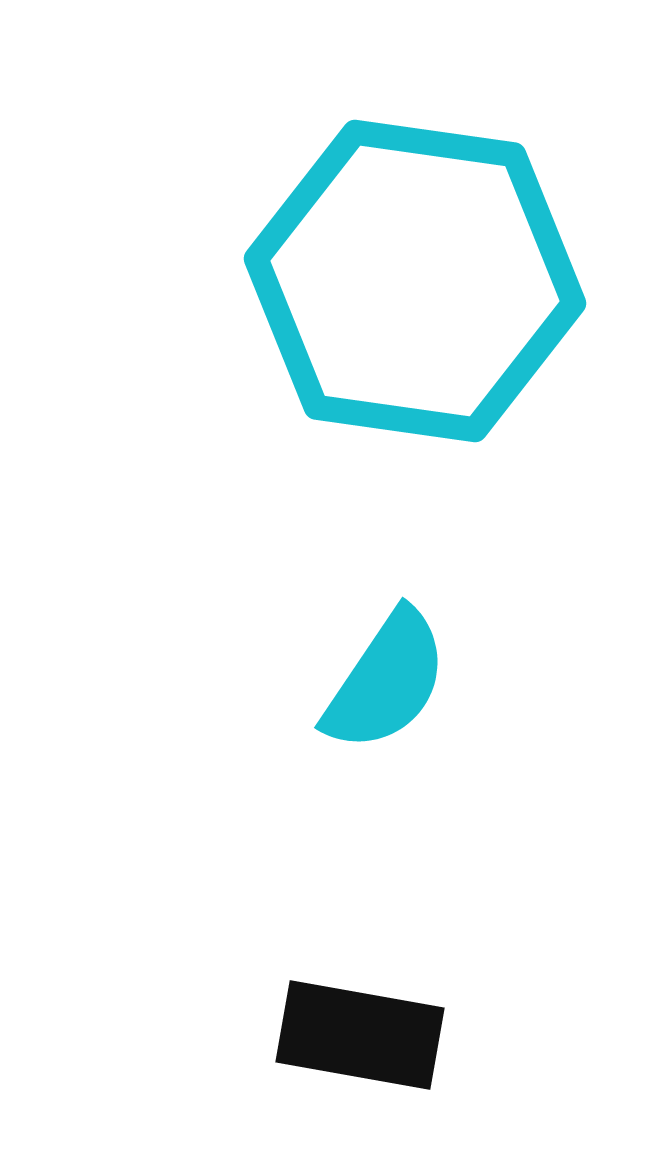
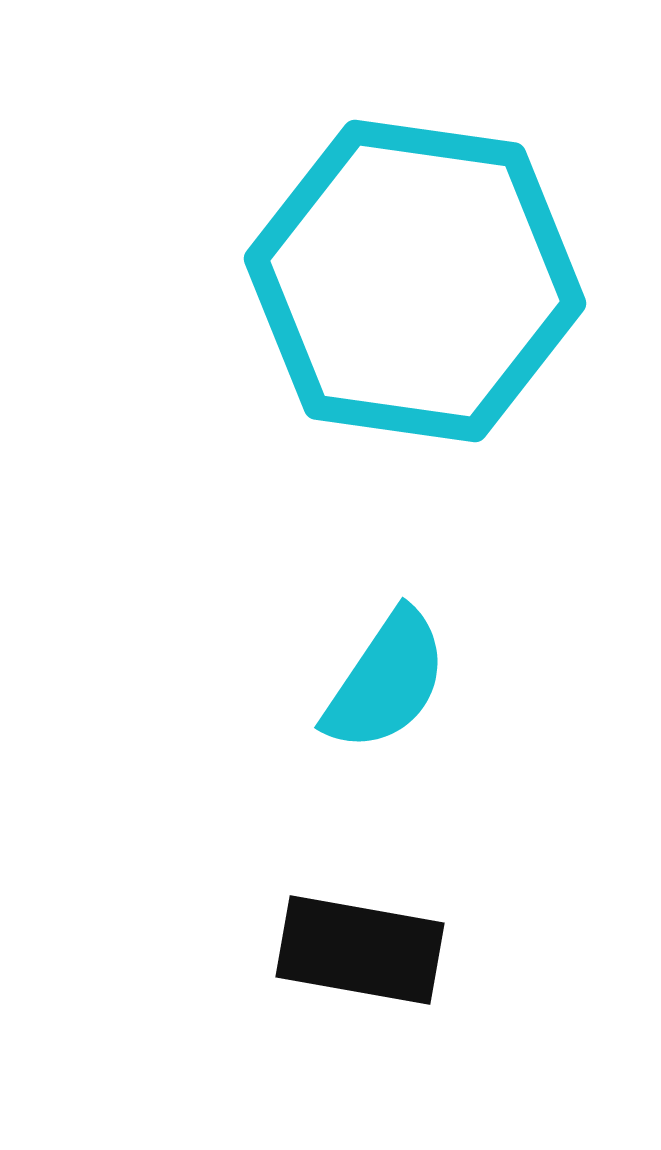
black rectangle: moved 85 px up
